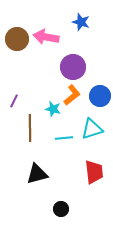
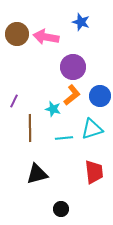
brown circle: moved 5 px up
